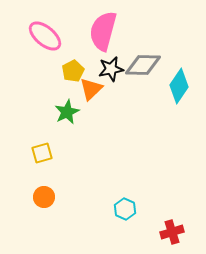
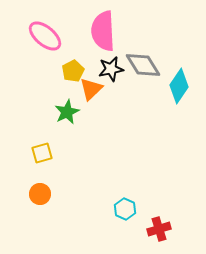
pink semicircle: rotated 18 degrees counterclockwise
gray diamond: rotated 57 degrees clockwise
orange circle: moved 4 px left, 3 px up
red cross: moved 13 px left, 3 px up
